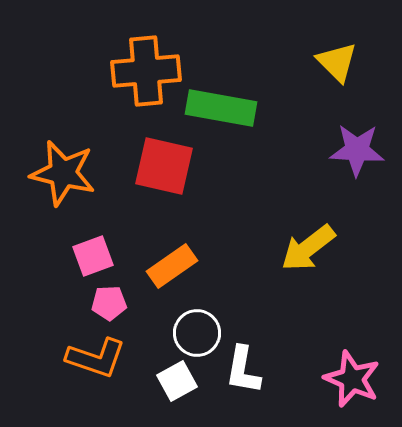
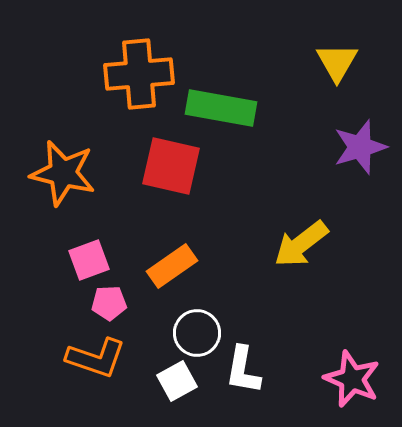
yellow triangle: rotated 15 degrees clockwise
orange cross: moved 7 px left, 3 px down
purple star: moved 3 px right, 3 px up; rotated 20 degrees counterclockwise
red square: moved 7 px right
yellow arrow: moved 7 px left, 4 px up
pink square: moved 4 px left, 4 px down
